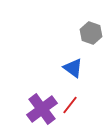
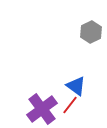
gray hexagon: moved 1 px up; rotated 15 degrees clockwise
blue triangle: moved 3 px right, 18 px down
